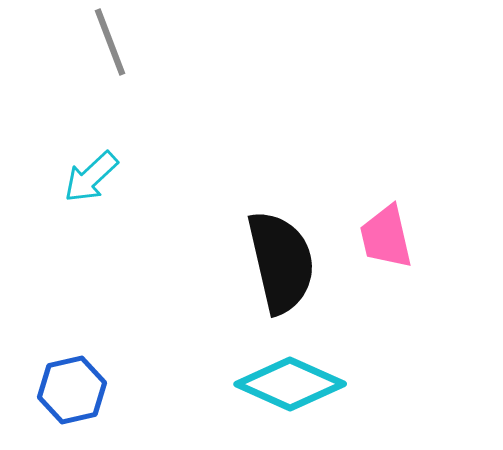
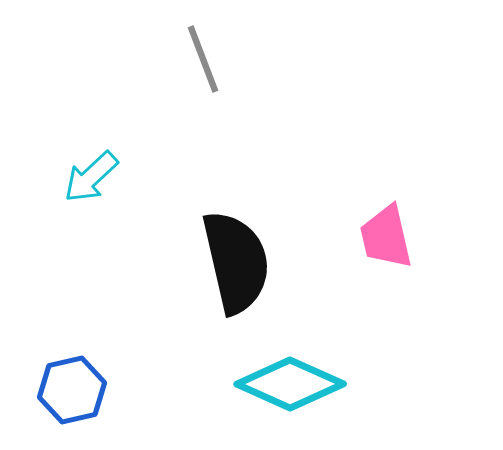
gray line: moved 93 px right, 17 px down
black semicircle: moved 45 px left
